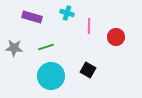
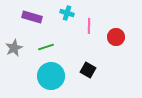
gray star: rotated 30 degrees counterclockwise
